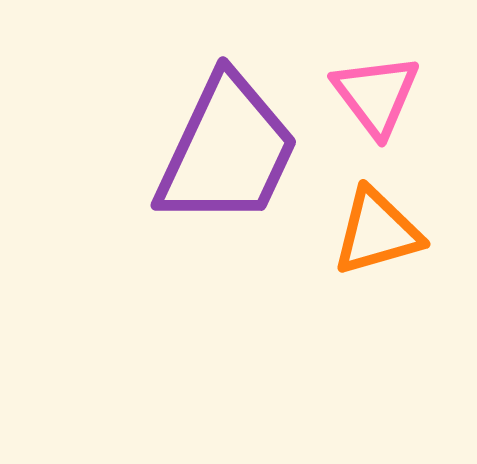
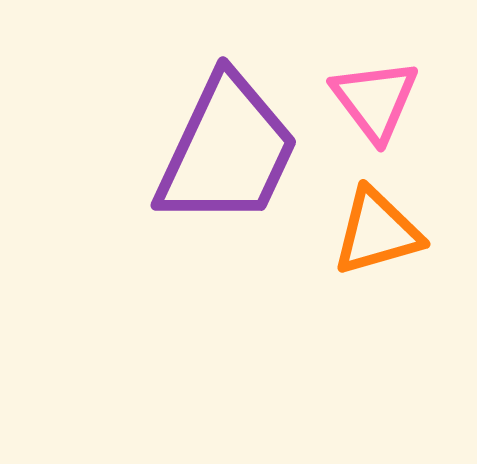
pink triangle: moved 1 px left, 5 px down
